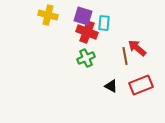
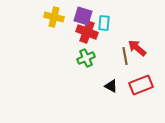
yellow cross: moved 6 px right, 2 px down
